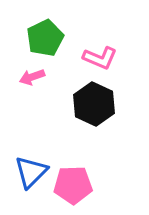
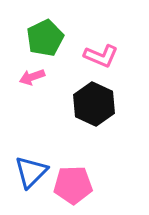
pink L-shape: moved 1 px right, 2 px up
